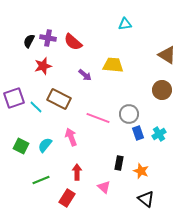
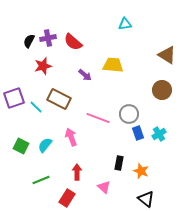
purple cross: rotated 21 degrees counterclockwise
